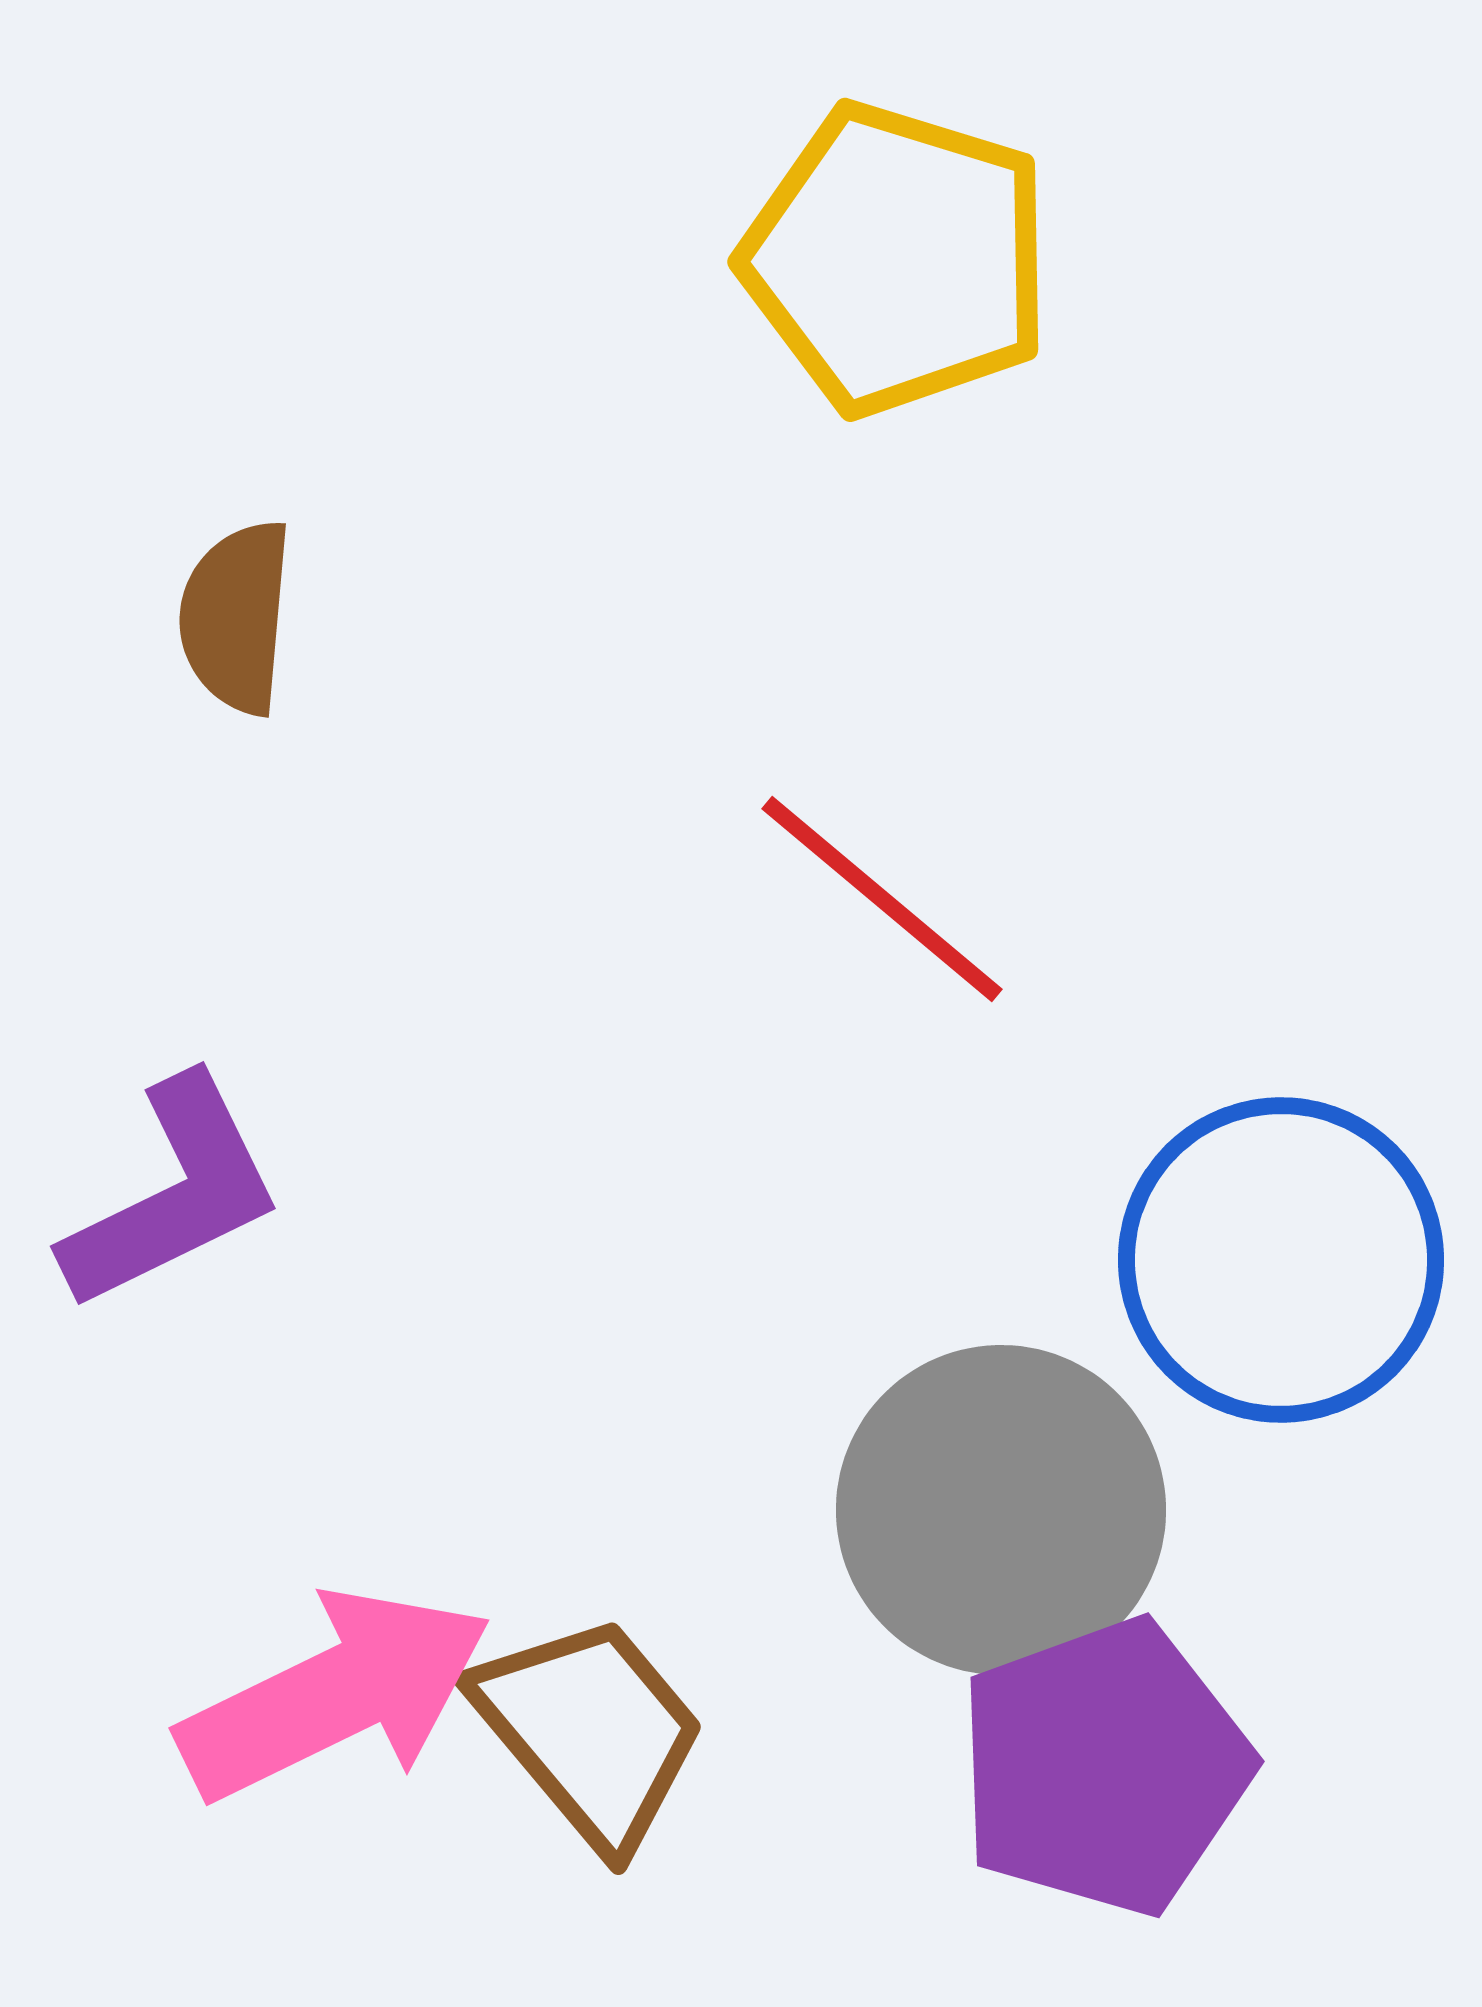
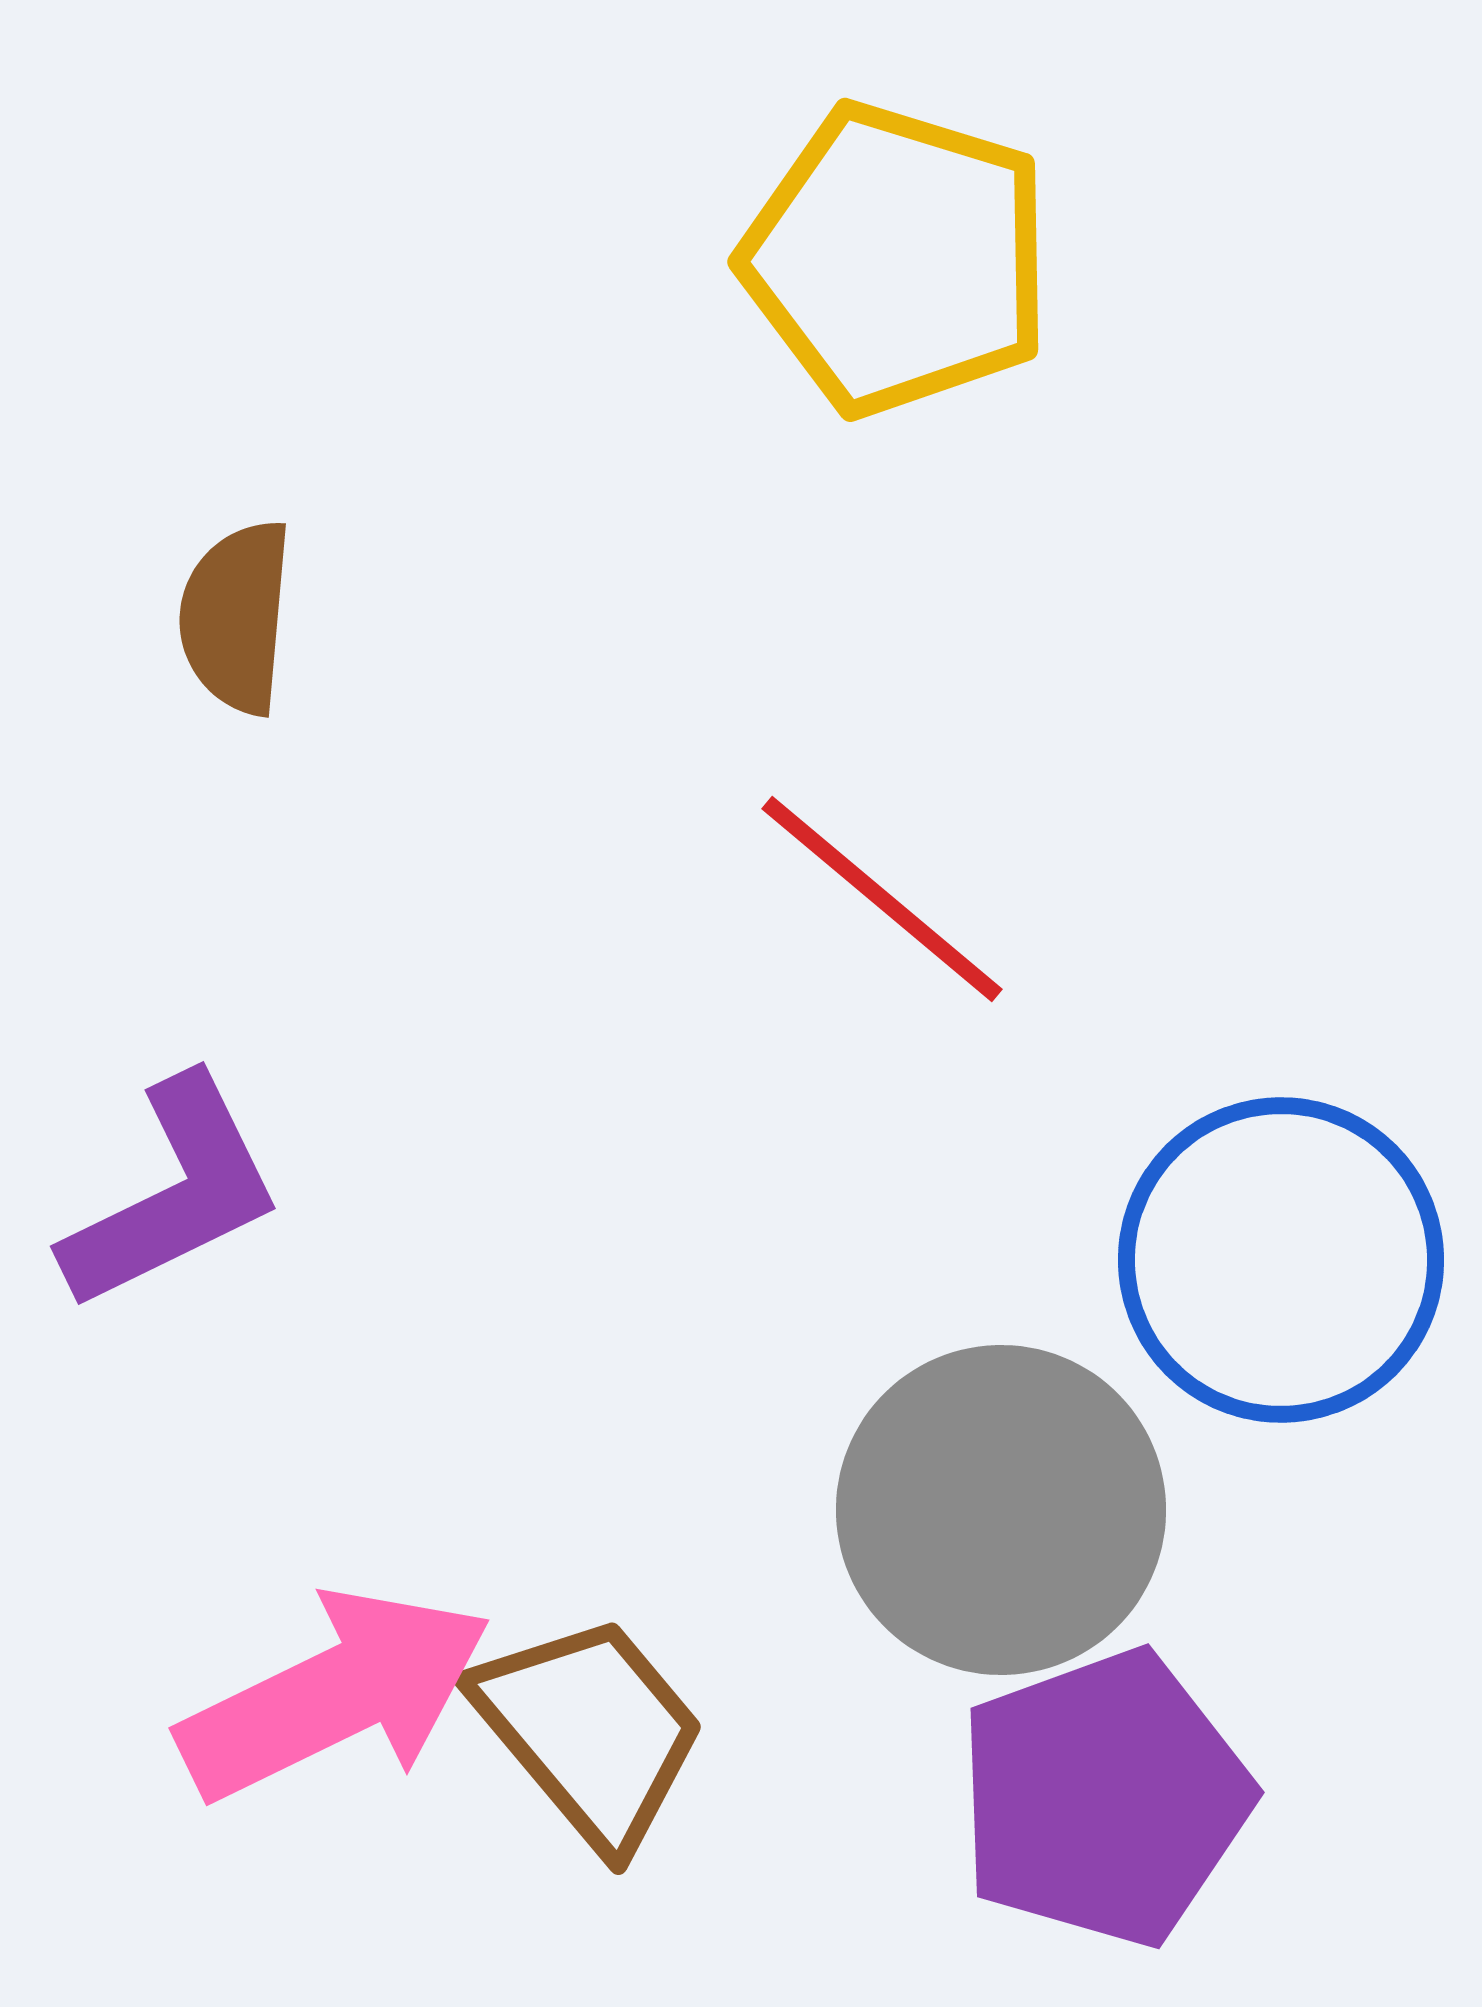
purple pentagon: moved 31 px down
